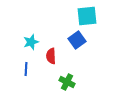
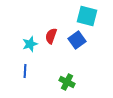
cyan square: rotated 20 degrees clockwise
cyan star: moved 1 px left, 2 px down
red semicircle: moved 20 px up; rotated 21 degrees clockwise
blue line: moved 1 px left, 2 px down
